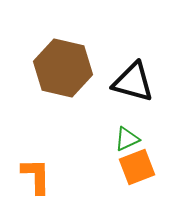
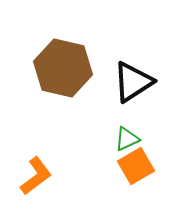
black triangle: rotated 48 degrees counterclockwise
orange square: moved 1 px left, 1 px up; rotated 9 degrees counterclockwise
orange L-shape: rotated 54 degrees clockwise
